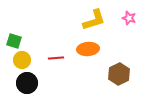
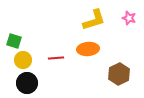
yellow circle: moved 1 px right
